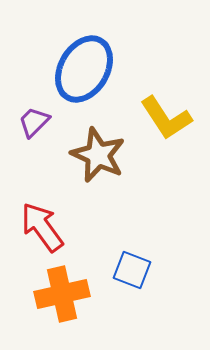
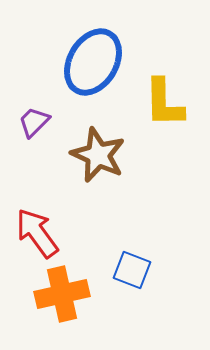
blue ellipse: moved 9 px right, 7 px up
yellow L-shape: moved 2 px left, 15 px up; rotated 32 degrees clockwise
red arrow: moved 5 px left, 6 px down
